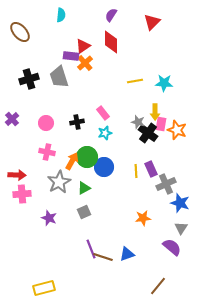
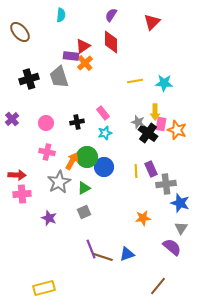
gray cross at (166, 184): rotated 18 degrees clockwise
